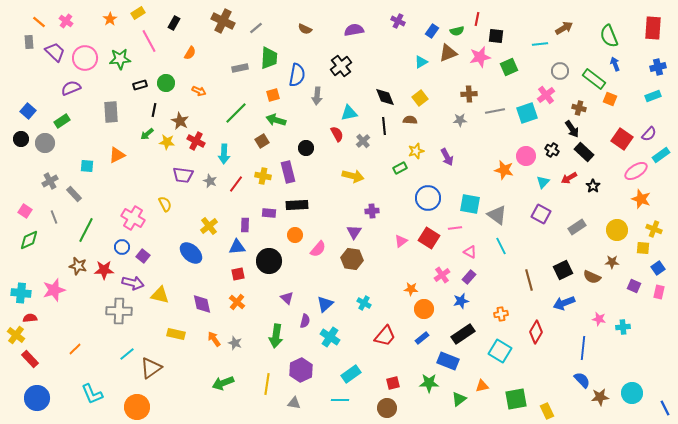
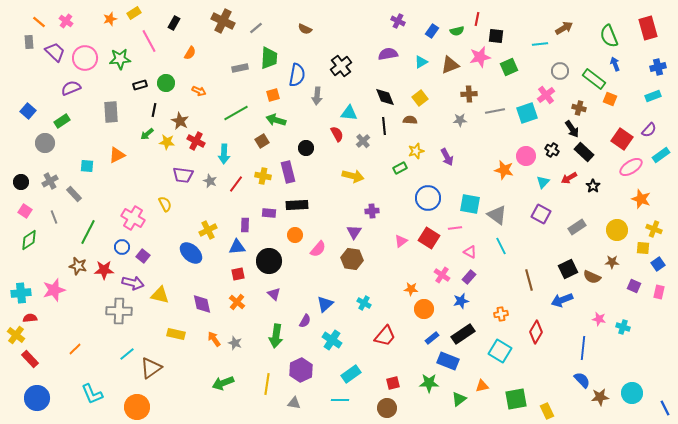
yellow rectangle at (138, 13): moved 4 px left
orange star at (110, 19): rotated 16 degrees clockwise
red rectangle at (653, 28): moved 5 px left; rotated 20 degrees counterclockwise
purple semicircle at (354, 30): moved 34 px right, 24 px down
brown triangle at (448, 53): moved 2 px right, 12 px down
green line at (236, 113): rotated 15 degrees clockwise
cyan triangle at (349, 113): rotated 18 degrees clockwise
purple semicircle at (649, 134): moved 4 px up
black circle at (21, 139): moved 43 px down
pink ellipse at (636, 171): moved 5 px left, 4 px up
yellow cross at (209, 226): moved 1 px left, 4 px down; rotated 12 degrees clockwise
green line at (86, 230): moved 2 px right, 2 px down
green diamond at (29, 240): rotated 10 degrees counterclockwise
blue square at (658, 268): moved 4 px up
black square at (563, 270): moved 5 px right, 1 px up
pink cross at (442, 275): rotated 21 degrees counterclockwise
cyan cross at (21, 293): rotated 12 degrees counterclockwise
purple triangle at (287, 298): moved 13 px left, 4 px up
blue arrow at (564, 303): moved 2 px left, 3 px up
purple semicircle at (305, 321): rotated 16 degrees clockwise
cyan cross at (623, 327): rotated 24 degrees clockwise
cyan cross at (330, 337): moved 2 px right, 3 px down
blue rectangle at (422, 338): moved 10 px right
